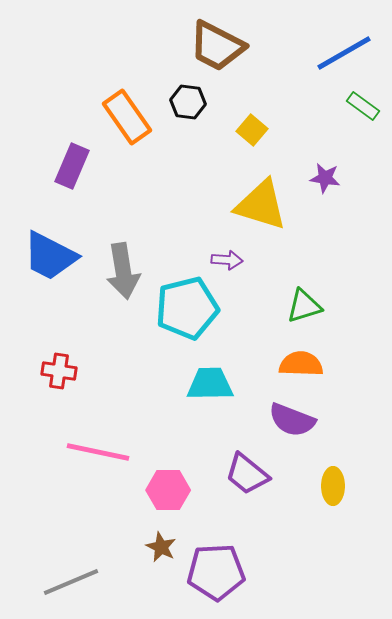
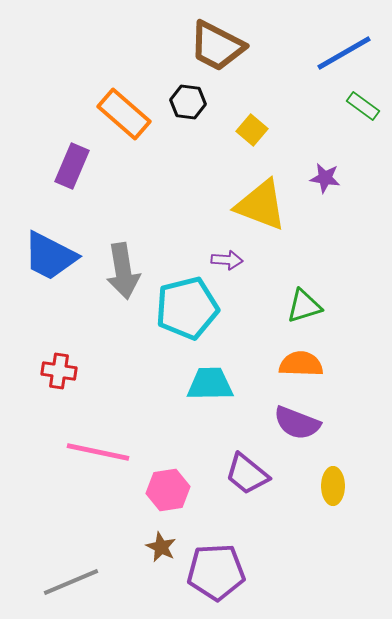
orange rectangle: moved 3 px left, 3 px up; rotated 14 degrees counterclockwise
yellow triangle: rotated 4 degrees clockwise
purple semicircle: moved 5 px right, 3 px down
pink hexagon: rotated 9 degrees counterclockwise
